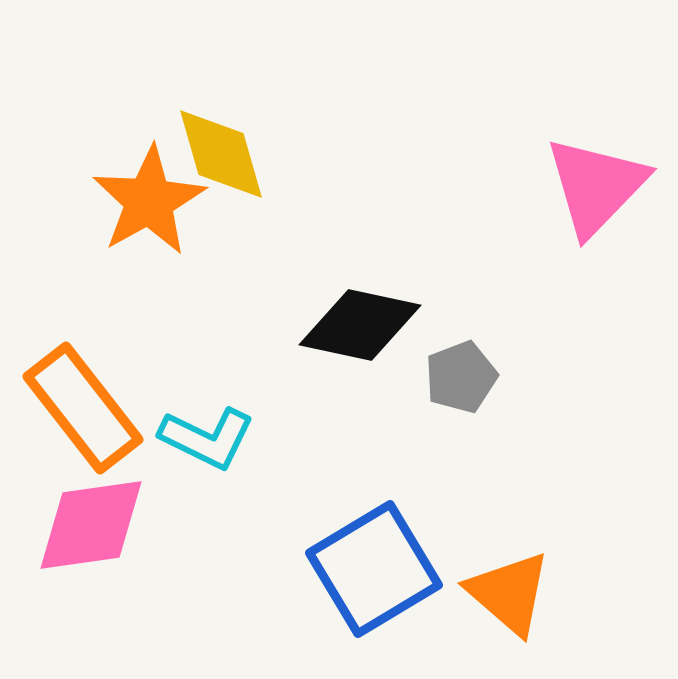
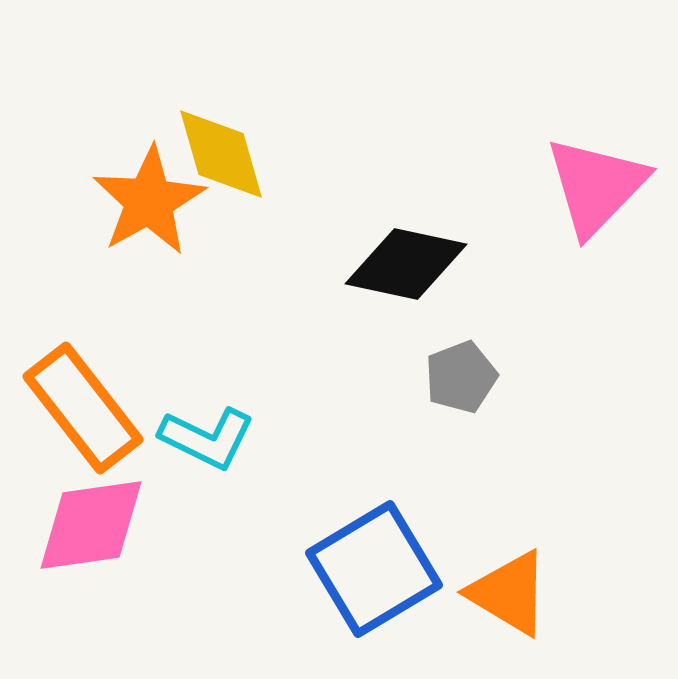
black diamond: moved 46 px right, 61 px up
orange triangle: rotated 10 degrees counterclockwise
